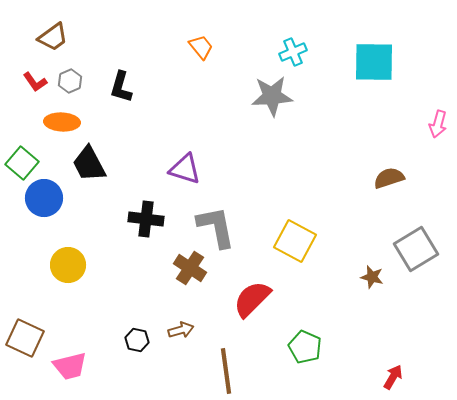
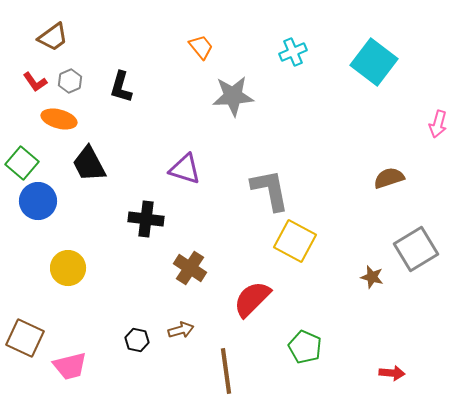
cyan square: rotated 36 degrees clockwise
gray star: moved 39 px left
orange ellipse: moved 3 px left, 3 px up; rotated 12 degrees clockwise
blue circle: moved 6 px left, 3 px down
gray L-shape: moved 54 px right, 37 px up
yellow circle: moved 3 px down
red arrow: moved 1 px left, 4 px up; rotated 65 degrees clockwise
